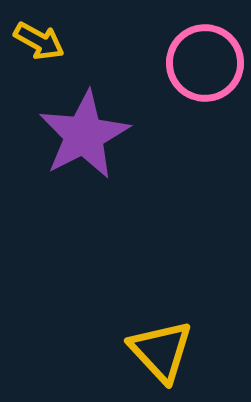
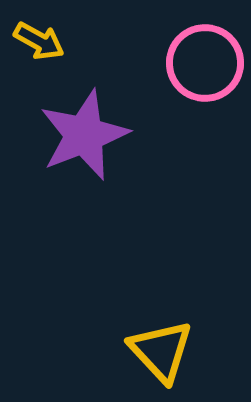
purple star: rotated 6 degrees clockwise
